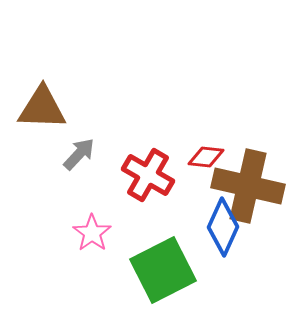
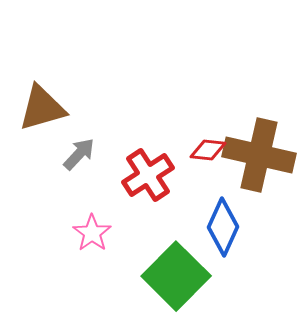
brown triangle: rotated 18 degrees counterclockwise
red diamond: moved 2 px right, 7 px up
red cross: rotated 27 degrees clockwise
brown cross: moved 11 px right, 31 px up
green square: moved 13 px right, 6 px down; rotated 18 degrees counterclockwise
